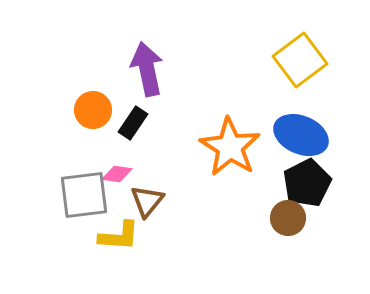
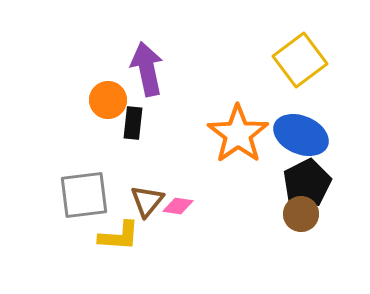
orange circle: moved 15 px right, 10 px up
black rectangle: rotated 28 degrees counterclockwise
orange star: moved 8 px right, 13 px up; rotated 4 degrees clockwise
pink diamond: moved 61 px right, 32 px down
brown circle: moved 13 px right, 4 px up
